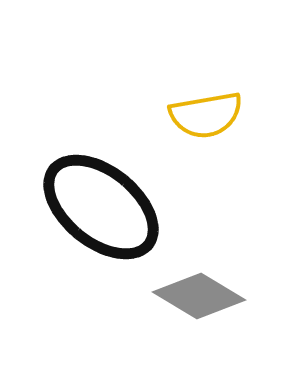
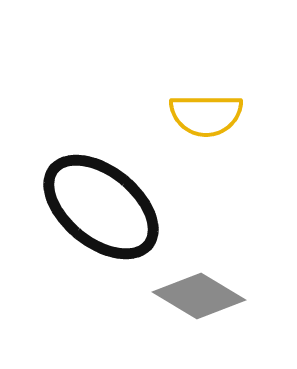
yellow semicircle: rotated 10 degrees clockwise
